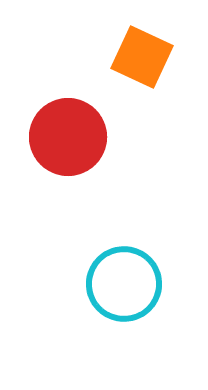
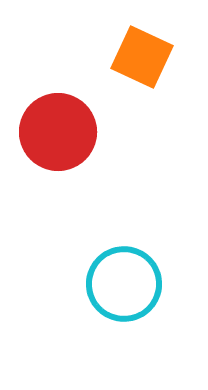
red circle: moved 10 px left, 5 px up
